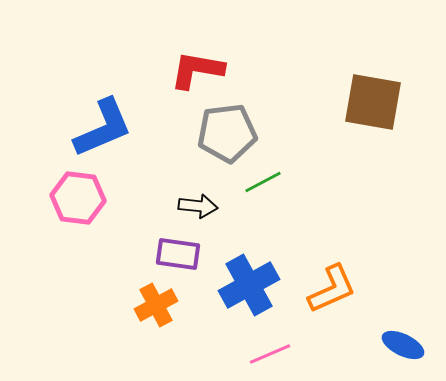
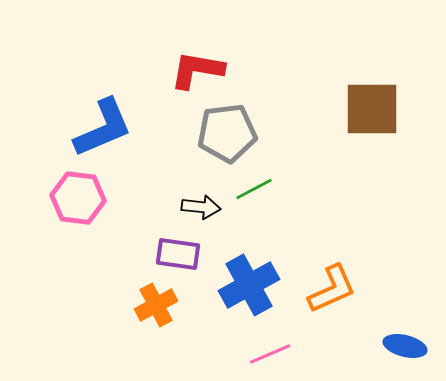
brown square: moved 1 px left, 7 px down; rotated 10 degrees counterclockwise
green line: moved 9 px left, 7 px down
black arrow: moved 3 px right, 1 px down
blue ellipse: moved 2 px right, 1 px down; rotated 12 degrees counterclockwise
